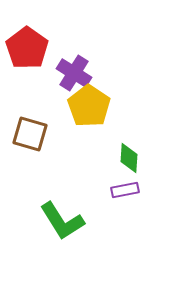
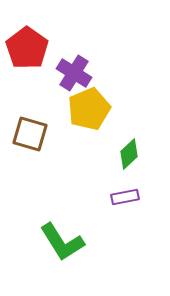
yellow pentagon: moved 3 px down; rotated 15 degrees clockwise
green diamond: moved 4 px up; rotated 44 degrees clockwise
purple rectangle: moved 7 px down
green L-shape: moved 21 px down
